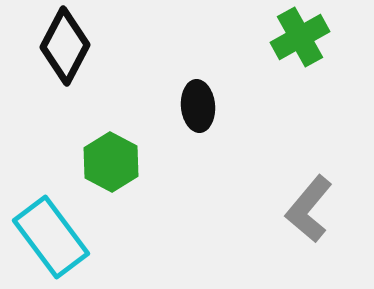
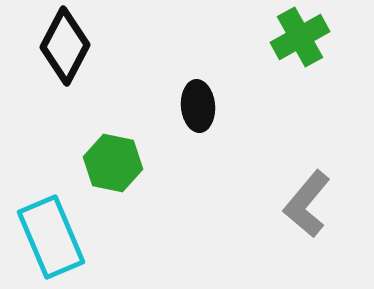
green hexagon: moved 2 px right, 1 px down; rotated 16 degrees counterclockwise
gray L-shape: moved 2 px left, 5 px up
cyan rectangle: rotated 14 degrees clockwise
